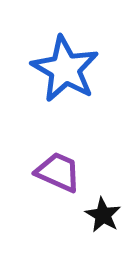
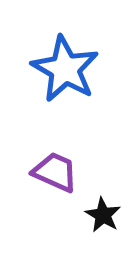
purple trapezoid: moved 3 px left
